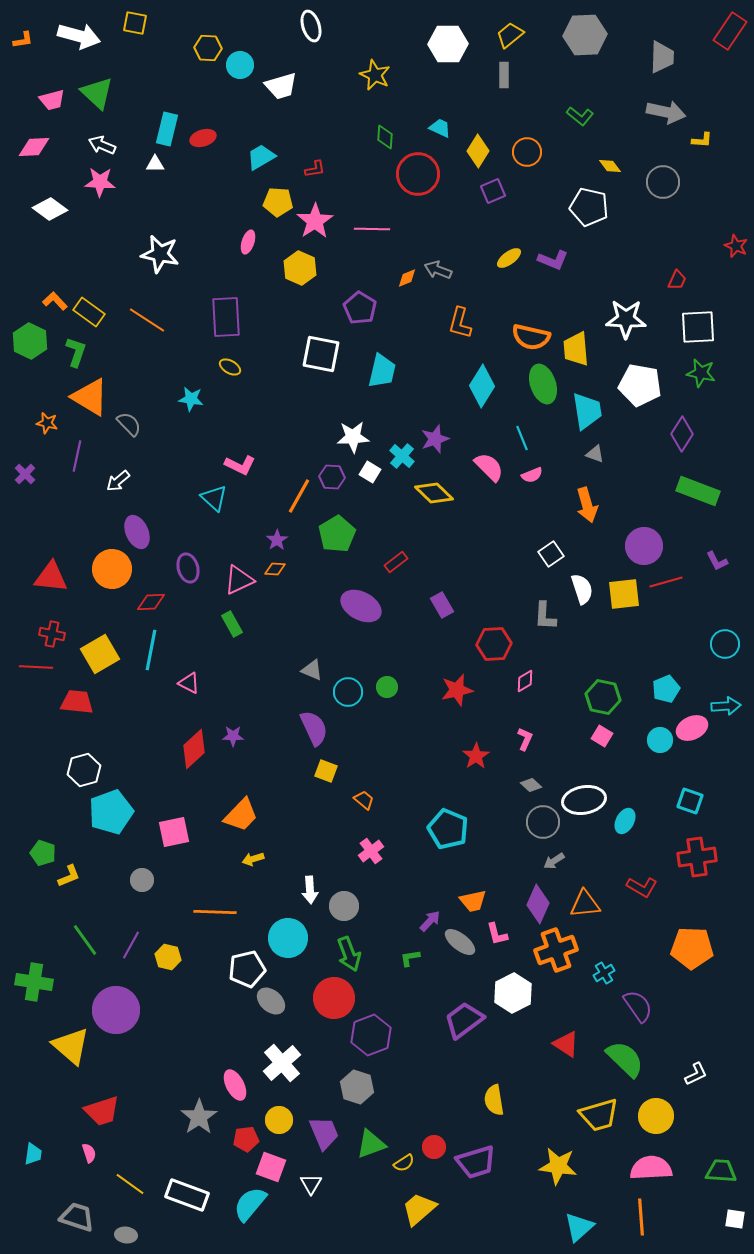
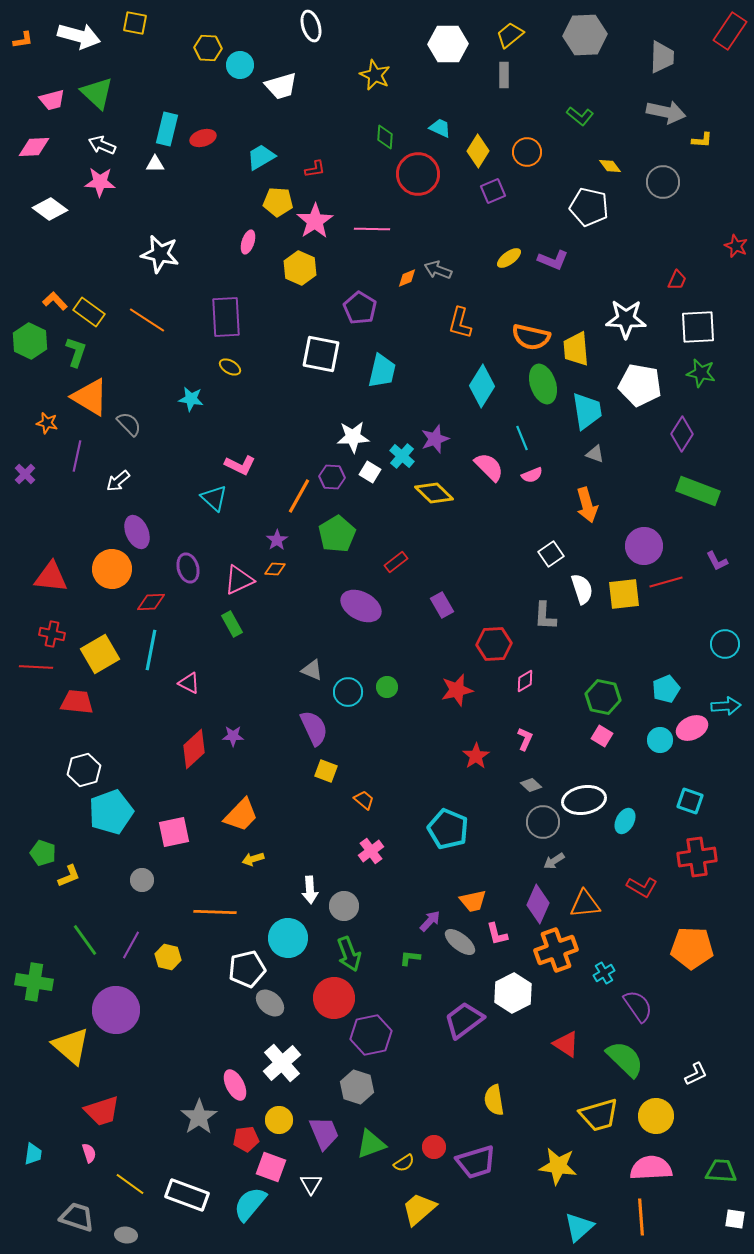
green L-shape at (410, 958): rotated 15 degrees clockwise
gray ellipse at (271, 1001): moved 1 px left, 2 px down
purple hexagon at (371, 1035): rotated 9 degrees clockwise
